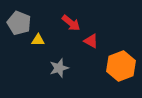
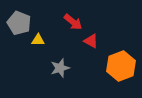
red arrow: moved 2 px right, 1 px up
gray star: moved 1 px right
